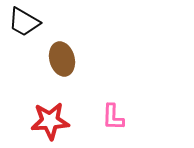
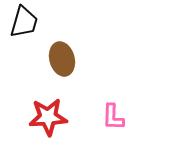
black trapezoid: rotated 104 degrees counterclockwise
red star: moved 2 px left, 4 px up
